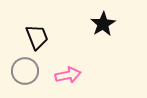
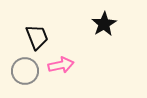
black star: moved 1 px right
pink arrow: moved 7 px left, 10 px up
